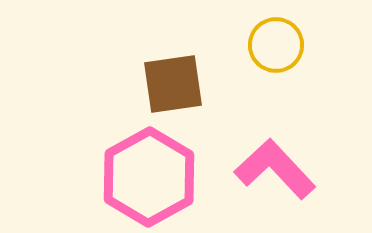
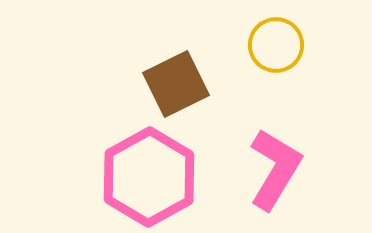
brown square: moved 3 px right; rotated 18 degrees counterclockwise
pink L-shape: rotated 74 degrees clockwise
